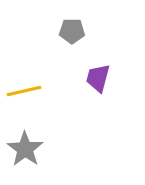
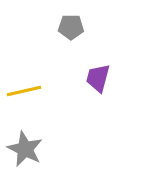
gray pentagon: moved 1 px left, 4 px up
gray star: rotated 9 degrees counterclockwise
